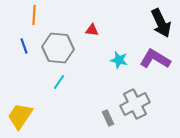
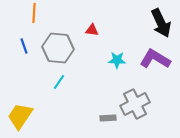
orange line: moved 2 px up
cyan star: moved 2 px left; rotated 12 degrees counterclockwise
gray rectangle: rotated 70 degrees counterclockwise
